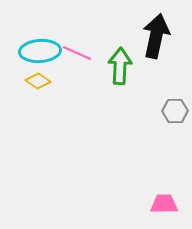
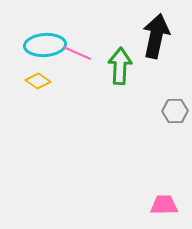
cyan ellipse: moved 5 px right, 6 px up
pink trapezoid: moved 1 px down
